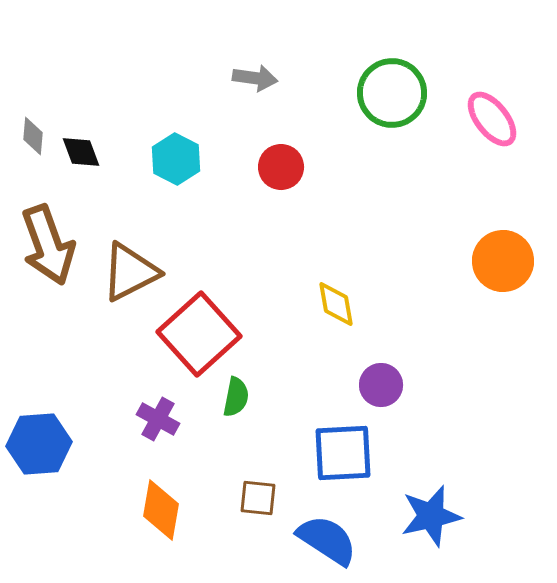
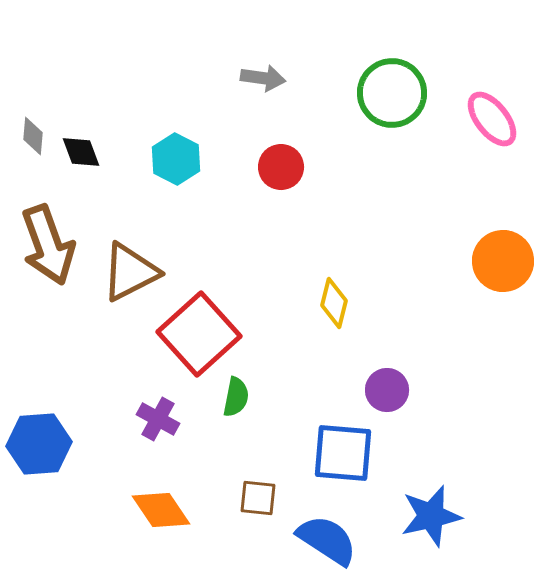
gray arrow: moved 8 px right
yellow diamond: moved 2 px left, 1 px up; rotated 24 degrees clockwise
purple circle: moved 6 px right, 5 px down
blue square: rotated 8 degrees clockwise
orange diamond: rotated 44 degrees counterclockwise
